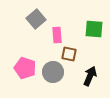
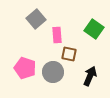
green square: rotated 30 degrees clockwise
